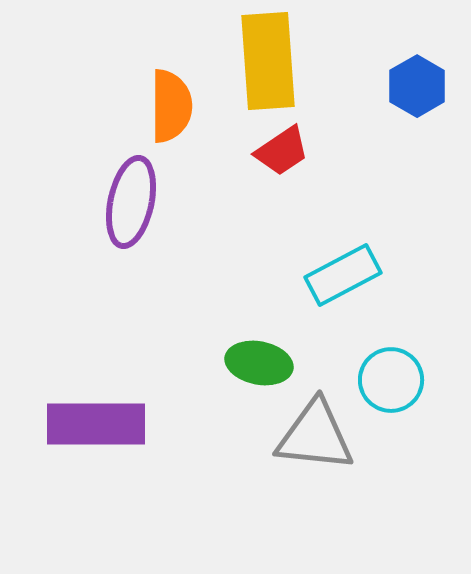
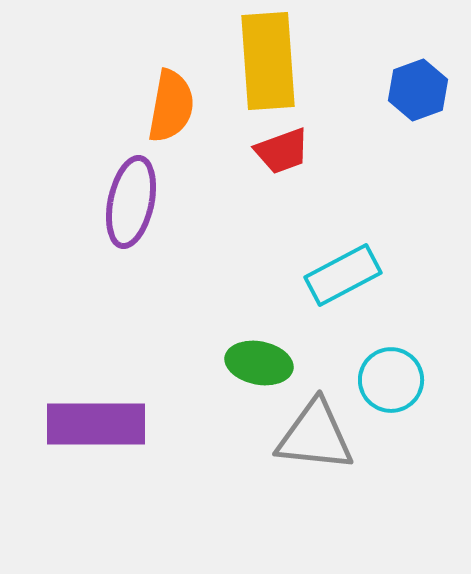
blue hexagon: moved 1 px right, 4 px down; rotated 10 degrees clockwise
orange semicircle: rotated 10 degrees clockwise
red trapezoid: rotated 14 degrees clockwise
